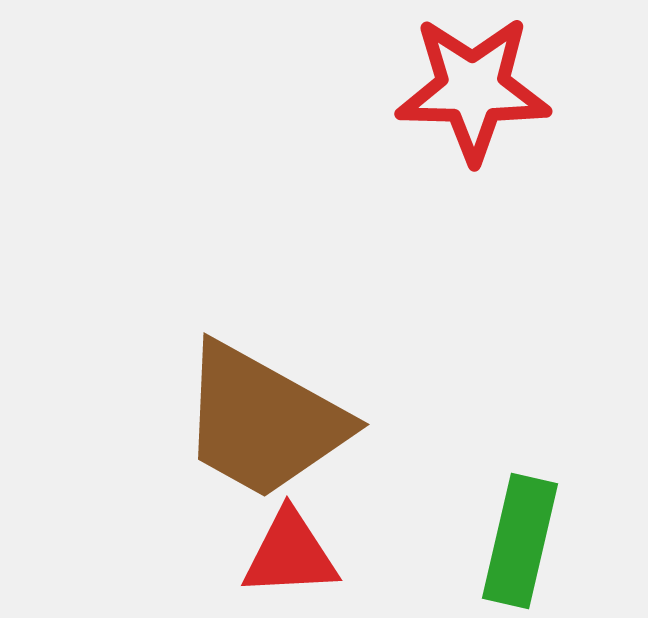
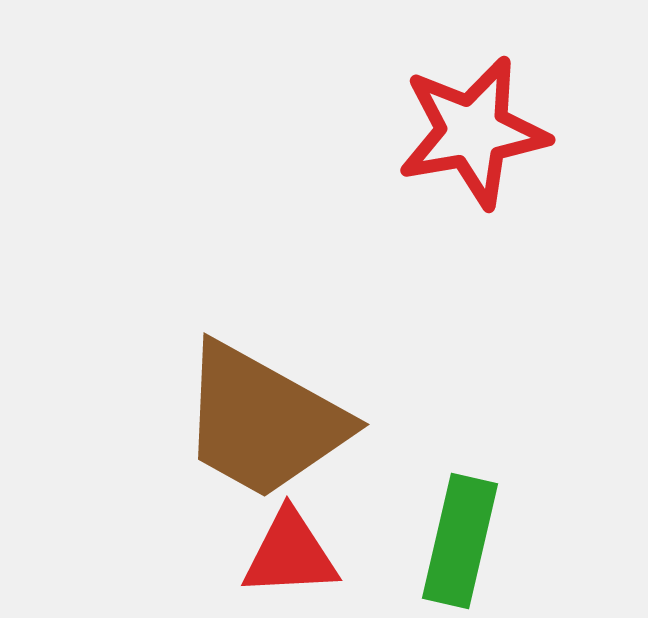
red star: moved 43 px down; rotated 11 degrees counterclockwise
green rectangle: moved 60 px left
